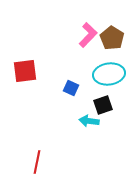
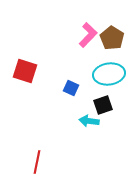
red square: rotated 25 degrees clockwise
